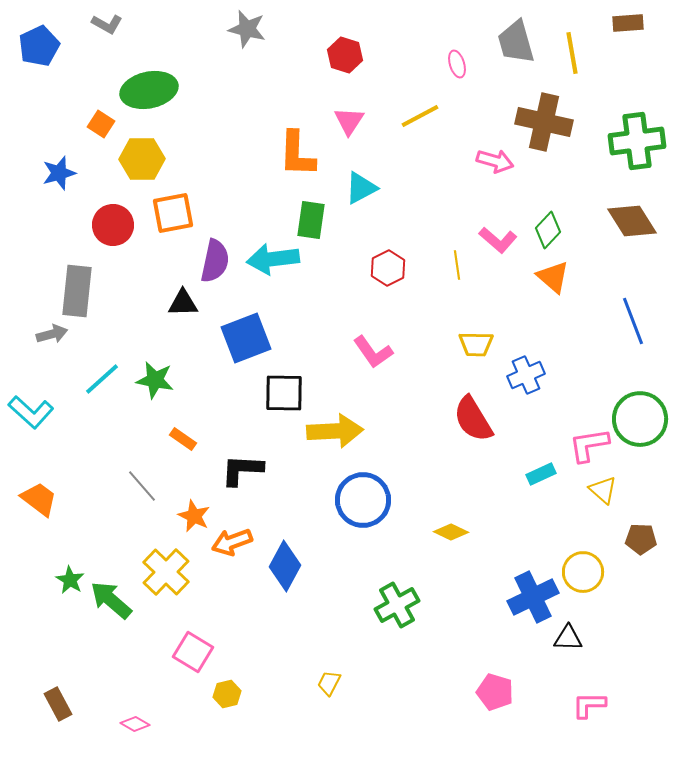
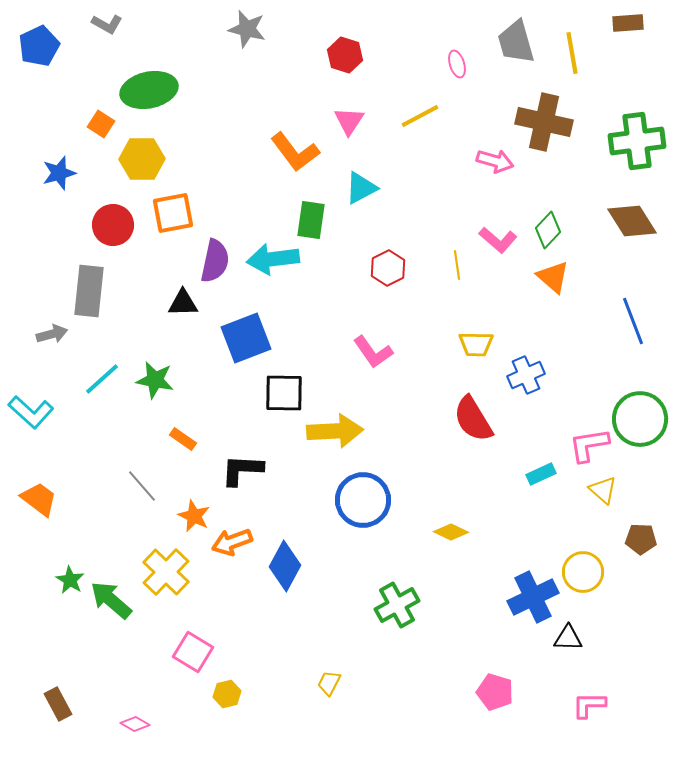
orange L-shape at (297, 154): moved 2 px left, 2 px up; rotated 39 degrees counterclockwise
gray rectangle at (77, 291): moved 12 px right
